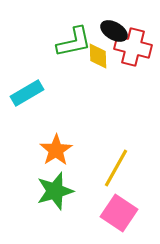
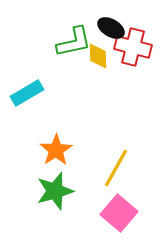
black ellipse: moved 3 px left, 3 px up
pink square: rotated 6 degrees clockwise
